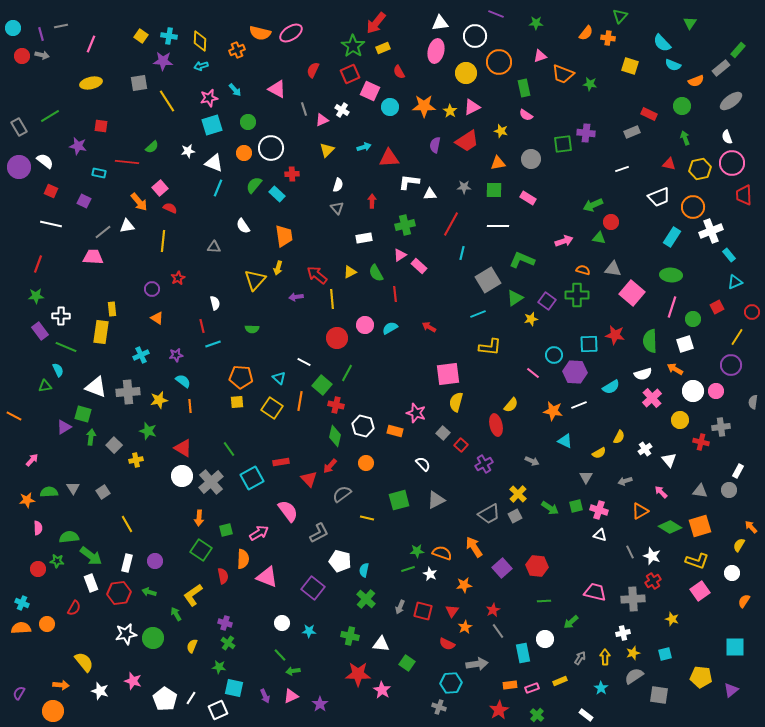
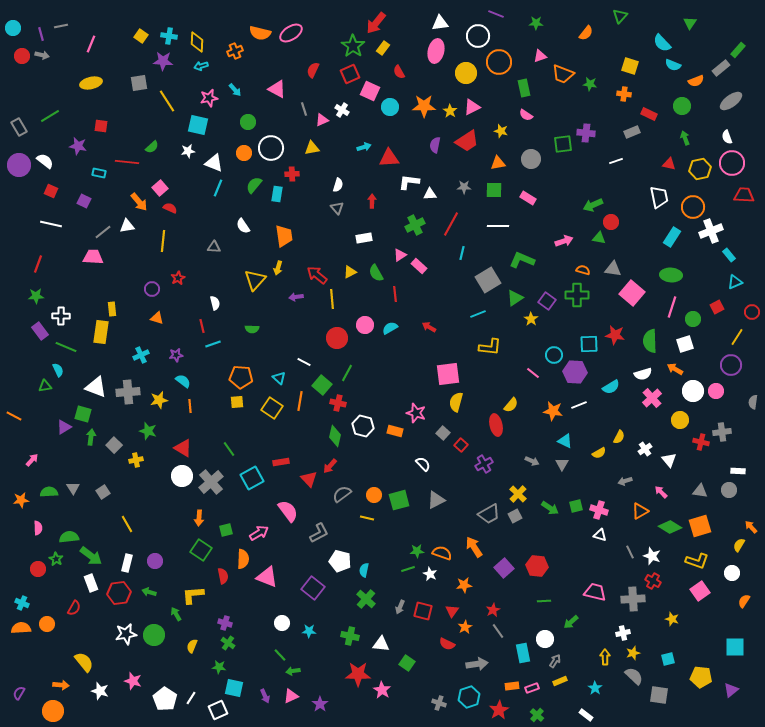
white circle at (475, 36): moved 3 px right
orange cross at (608, 38): moved 16 px right, 56 px down
yellow diamond at (200, 41): moved 3 px left, 1 px down
yellow rectangle at (383, 48): rotated 32 degrees counterclockwise
orange cross at (237, 50): moved 2 px left, 1 px down
cyan square at (212, 125): moved 14 px left; rotated 30 degrees clockwise
yellow triangle at (327, 150): moved 15 px left, 2 px up; rotated 35 degrees clockwise
purple circle at (19, 167): moved 2 px up
white line at (622, 169): moved 6 px left, 8 px up
cyan rectangle at (277, 194): rotated 56 degrees clockwise
red trapezoid at (744, 195): rotated 95 degrees clockwise
white trapezoid at (659, 197): rotated 80 degrees counterclockwise
green cross at (405, 225): moved 10 px right; rotated 12 degrees counterclockwise
orange triangle at (157, 318): rotated 16 degrees counterclockwise
yellow star at (531, 319): rotated 24 degrees counterclockwise
red cross at (336, 405): moved 2 px right, 2 px up
gray cross at (721, 427): moved 1 px right, 5 px down
orange circle at (366, 463): moved 8 px right, 32 px down
white rectangle at (738, 471): rotated 64 degrees clockwise
gray triangle at (586, 477): moved 24 px left, 13 px up
orange star at (27, 500): moved 6 px left
green star at (57, 561): moved 1 px left, 2 px up; rotated 24 degrees clockwise
purple square at (502, 568): moved 2 px right
red cross at (653, 581): rotated 28 degrees counterclockwise
yellow L-shape at (193, 595): rotated 30 degrees clockwise
green circle at (153, 638): moved 1 px right, 3 px up
cyan square at (665, 654): moved 3 px right, 5 px down
gray arrow at (580, 658): moved 25 px left, 3 px down
gray semicircle at (634, 676): rotated 78 degrees clockwise
cyan hexagon at (451, 683): moved 18 px right, 14 px down; rotated 15 degrees counterclockwise
orange rectangle at (510, 685): moved 2 px right, 1 px down
cyan star at (601, 688): moved 6 px left
gray cross at (439, 707): moved 4 px up
